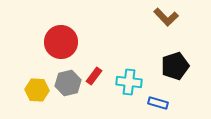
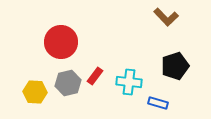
red rectangle: moved 1 px right
yellow hexagon: moved 2 px left, 2 px down
